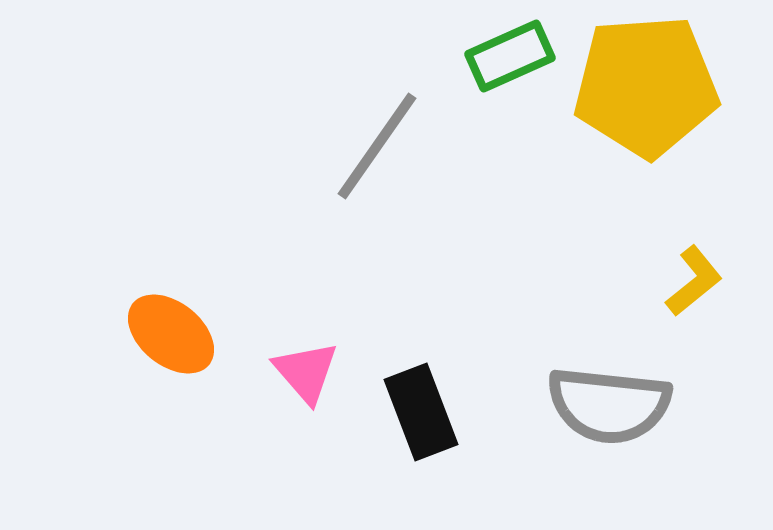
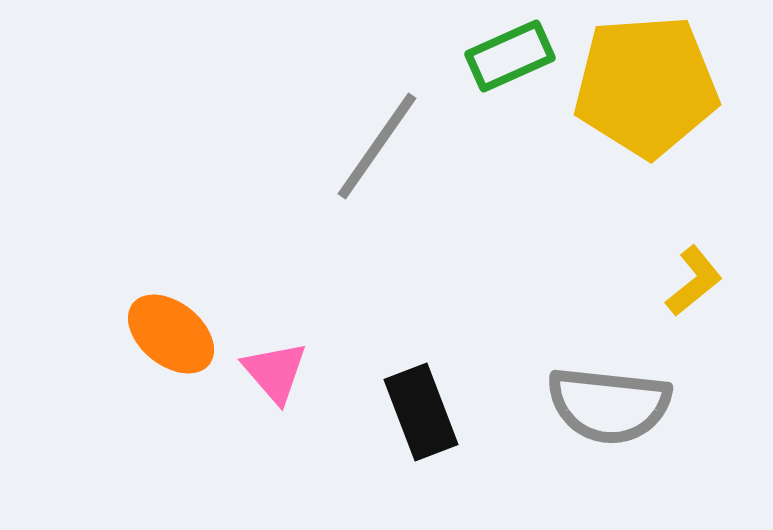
pink triangle: moved 31 px left
